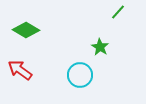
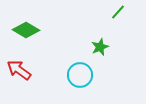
green star: rotated 18 degrees clockwise
red arrow: moved 1 px left
